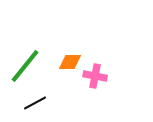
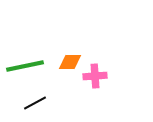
green line: rotated 39 degrees clockwise
pink cross: rotated 15 degrees counterclockwise
